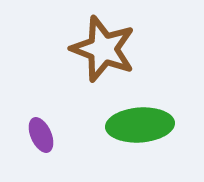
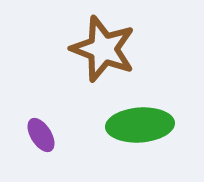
purple ellipse: rotated 8 degrees counterclockwise
